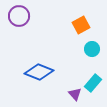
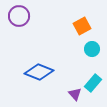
orange square: moved 1 px right, 1 px down
